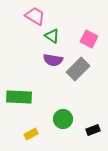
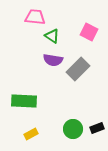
pink trapezoid: moved 1 px down; rotated 25 degrees counterclockwise
pink square: moved 7 px up
green rectangle: moved 5 px right, 4 px down
green circle: moved 10 px right, 10 px down
black rectangle: moved 4 px right, 2 px up
